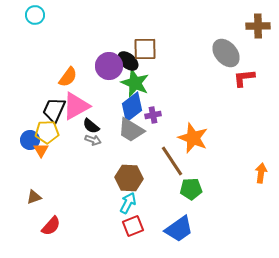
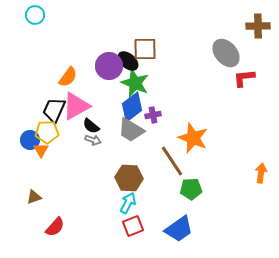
red semicircle: moved 4 px right, 1 px down
